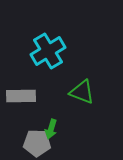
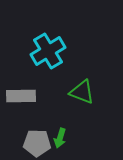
green arrow: moved 9 px right, 9 px down
